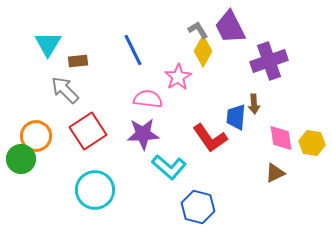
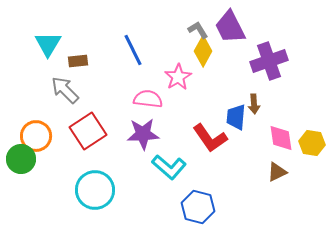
brown triangle: moved 2 px right, 1 px up
